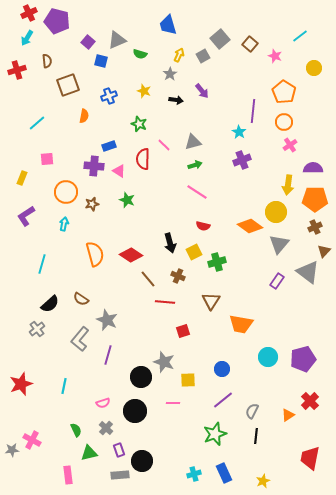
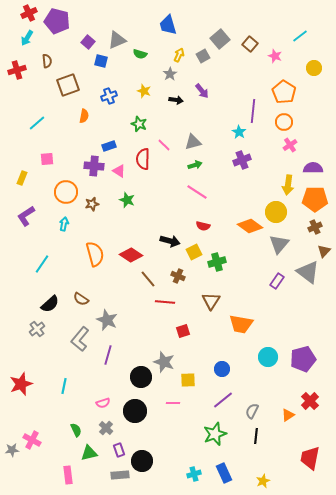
black arrow at (170, 243): moved 2 px up; rotated 60 degrees counterclockwise
cyan line at (42, 264): rotated 18 degrees clockwise
